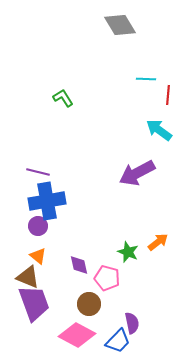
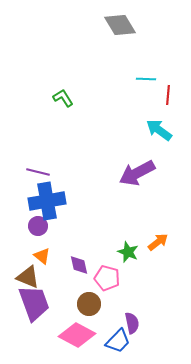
orange triangle: moved 4 px right
